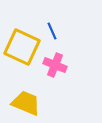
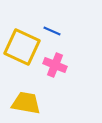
blue line: rotated 42 degrees counterclockwise
yellow trapezoid: rotated 12 degrees counterclockwise
